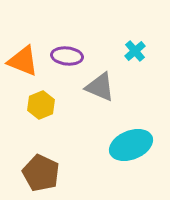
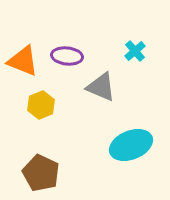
gray triangle: moved 1 px right
